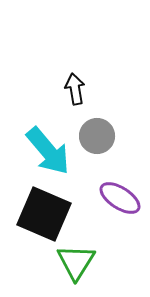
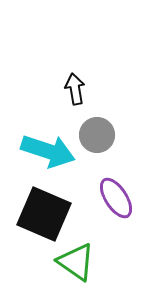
gray circle: moved 1 px up
cyan arrow: rotated 32 degrees counterclockwise
purple ellipse: moved 4 px left; rotated 24 degrees clockwise
green triangle: rotated 27 degrees counterclockwise
